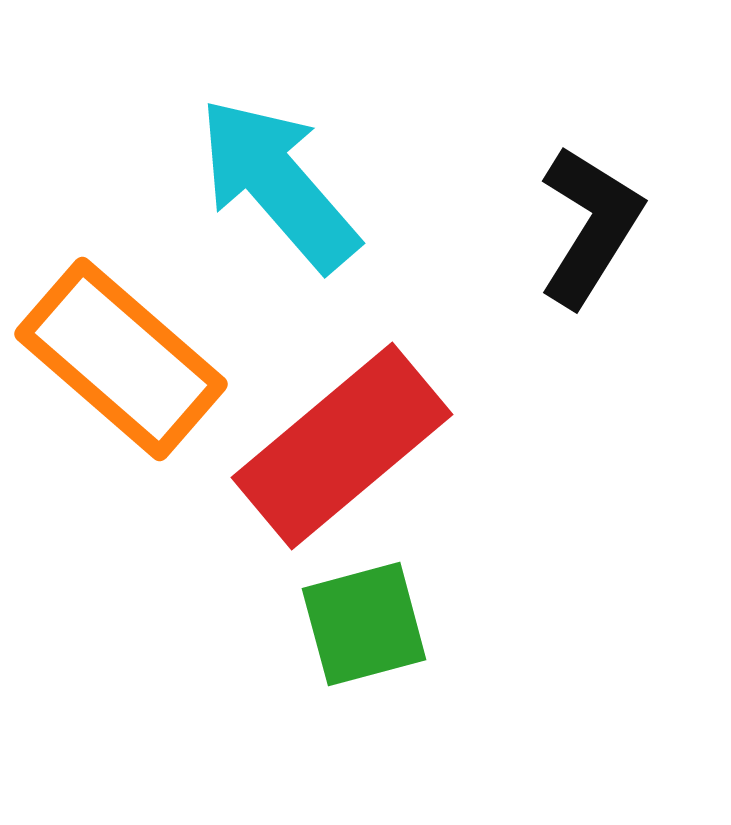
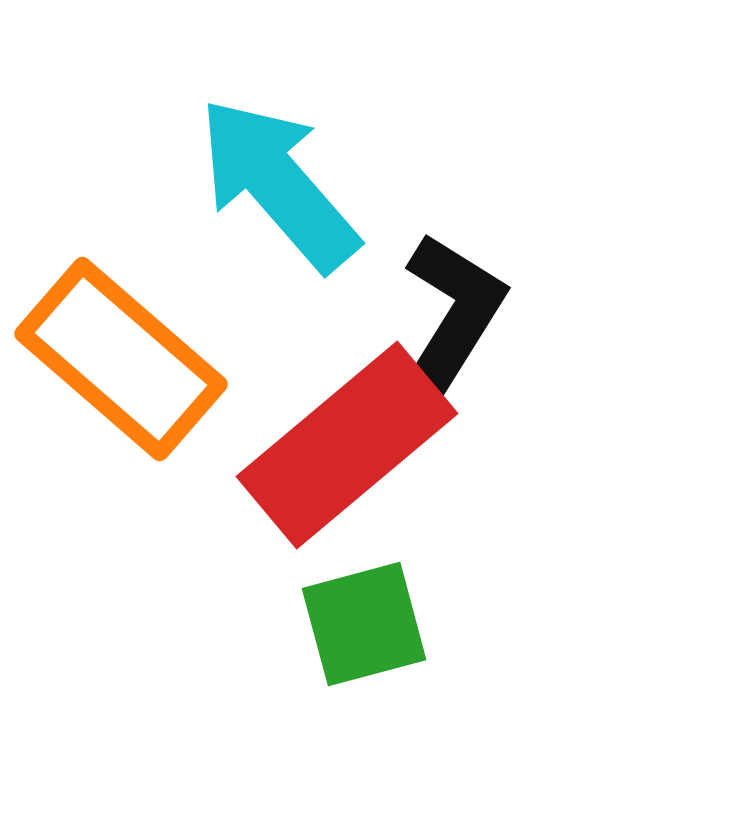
black L-shape: moved 137 px left, 87 px down
red rectangle: moved 5 px right, 1 px up
